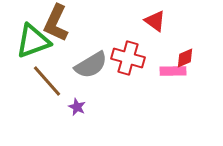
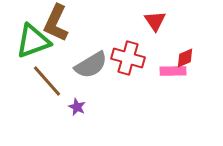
red triangle: rotated 20 degrees clockwise
